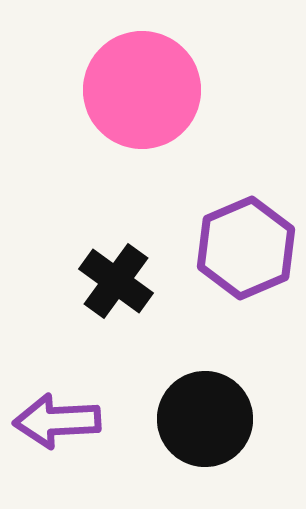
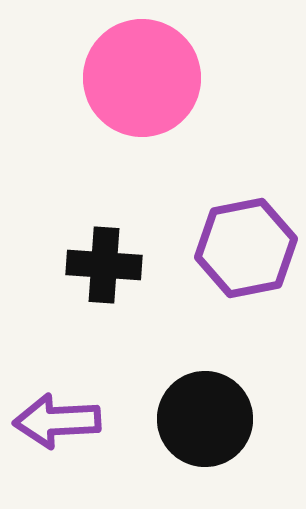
pink circle: moved 12 px up
purple hexagon: rotated 12 degrees clockwise
black cross: moved 12 px left, 16 px up; rotated 32 degrees counterclockwise
